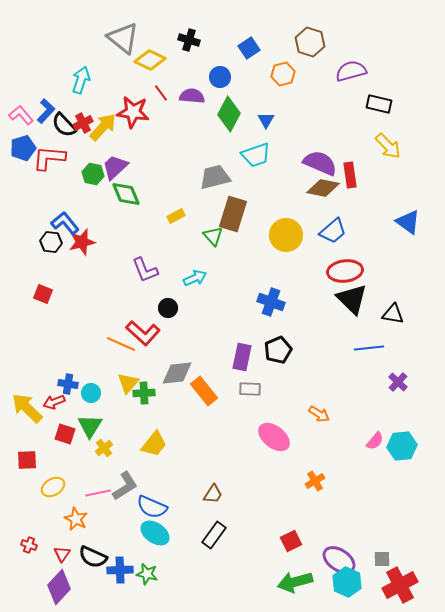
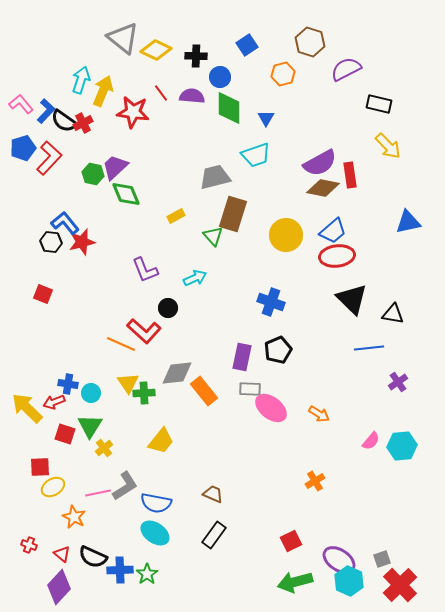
black cross at (189, 40): moved 7 px right, 16 px down; rotated 15 degrees counterclockwise
blue square at (249, 48): moved 2 px left, 3 px up
yellow diamond at (150, 60): moved 6 px right, 10 px up
purple semicircle at (351, 71): moved 5 px left, 2 px up; rotated 12 degrees counterclockwise
green diamond at (229, 114): moved 6 px up; rotated 28 degrees counterclockwise
pink L-shape at (21, 115): moved 11 px up
blue triangle at (266, 120): moved 2 px up
black semicircle at (64, 125): moved 4 px up; rotated 12 degrees counterclockwise
yellow arrow at (103, 127): moved 36 px up; rotated 20 degrees counterclockwise
red L-shape at (49, 158): rotated 128 degrees clockwise
purple semicircle at (320, 163): rotated 128 degrees clockwise
blue triangle at (408, 222): rotated 48 degrees counterclockwise
red ellipse at (345, 271): moved 8 px left, 15 px up
red L-shape at (143, 333): moved 1 px right, 2 px up
purple cross at (398, 382): rotated 12 degrees clockwise
yellow triangle at (128, 383): rotated 15 degrees counterclockwise
pink ellipse at (274, 437): moved 3 px left, 29 px up
pink semicircle at (375, 441): moved 4 px left
yellow trapezoid at (154, 444): moved 7 px right, 3 px up
red square at (27, 460): moved 13 px right, 7 px down
brown trapezoid at (213, 494): rotated 100 degrees counterclockwise
blue semicircle at (152, 507): moved 4 px right, 4 px up; rotated 12 degrees counterclockwise
orange star at (76, 519): moved 2 px left, 2 px up
red triangle at (62, 554): rotated 24 degrees counterclockwise
gray square at (382, 559): rotated 18 degrees counterclockwise
green star at (147, 574): rotated 25 degrees clockwise
cyan hexagon at (347, 582): moved 2 px right, 1 px up
red cross at (400, 585): rotated 16 degrees counterclockwise
